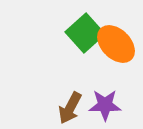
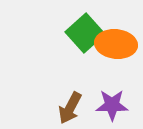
orange ellipse: rotated 39 degrees counterclockwise
purple star: moved 7 px right
